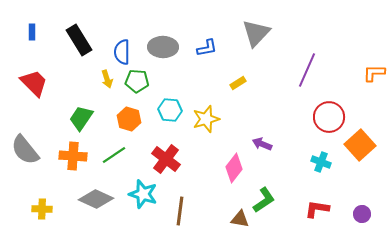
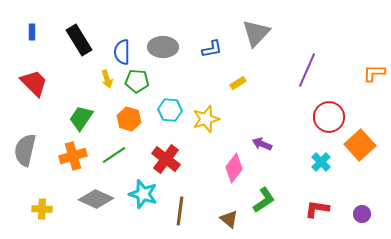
blue L-shape: moved 5 px right, 1 px down
gray semicircle: rotated 52 degrees clockwise
orange cross: rotated 20 degrees counterclockwise
cyan cross: rotated 24 degrees clockwise
brown triangle: moved 11 px left; rotated 30 degrees clockwise
